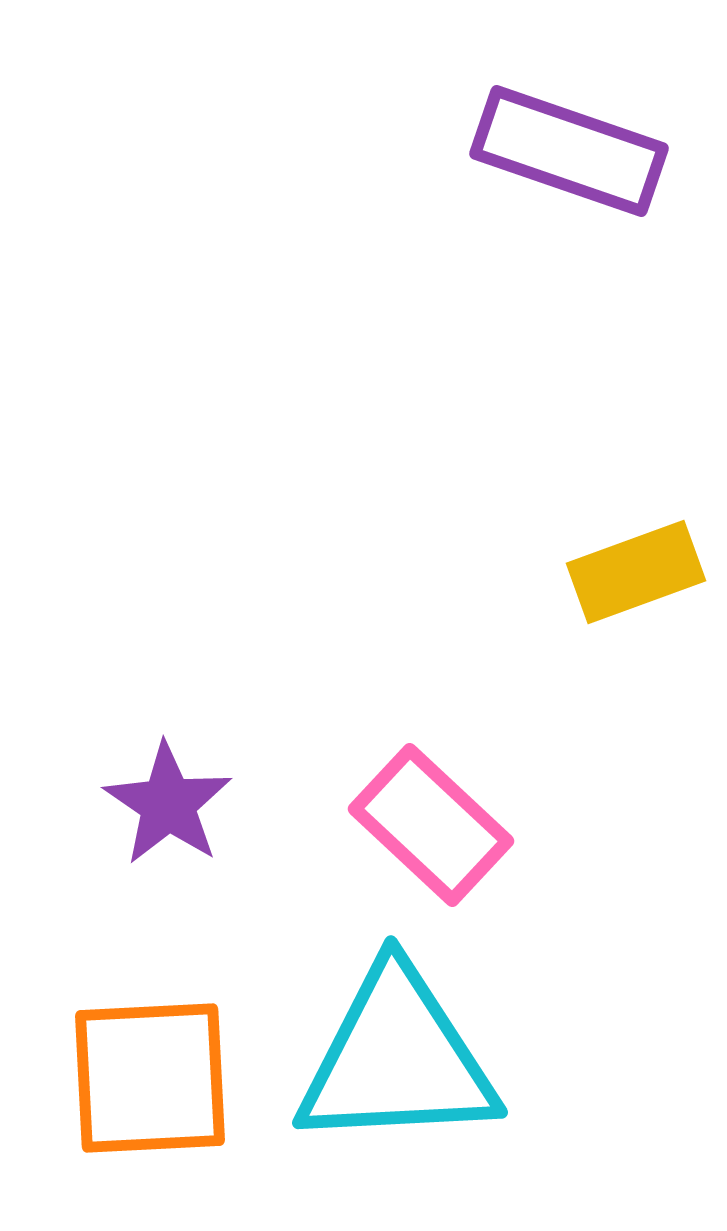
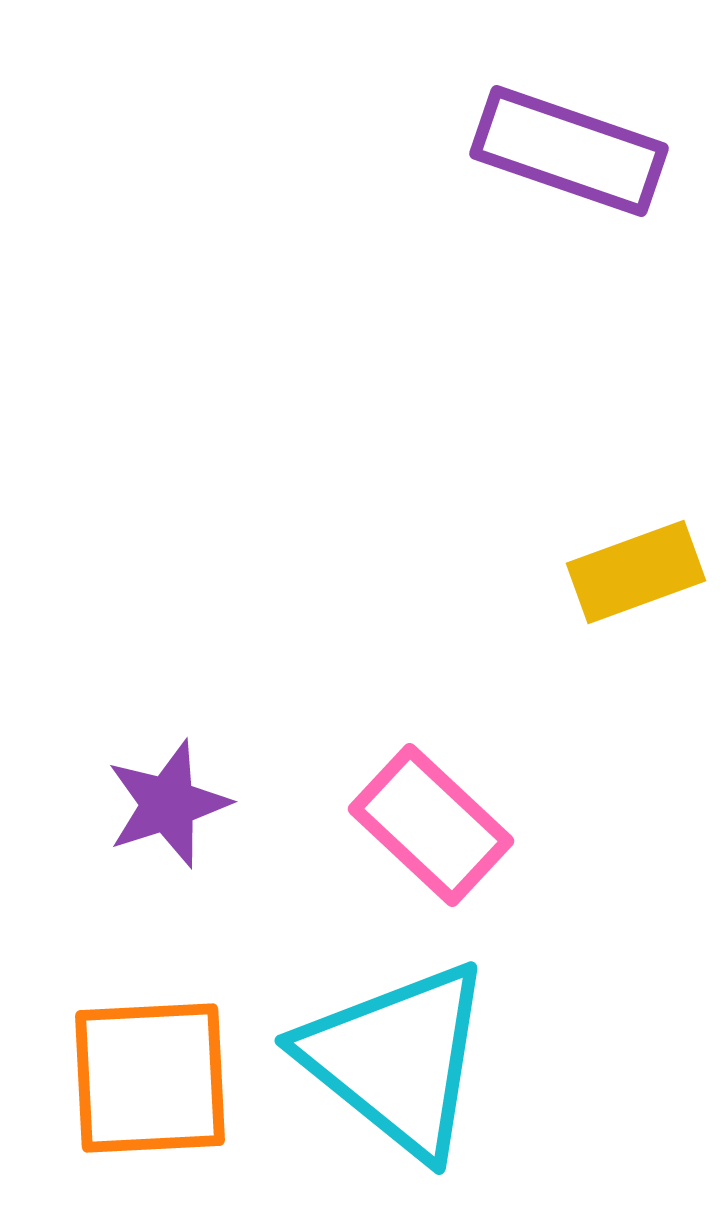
purple star: rotated 20 degrees clockwise
cyan triangle: rotated 42 degrees clockwise
